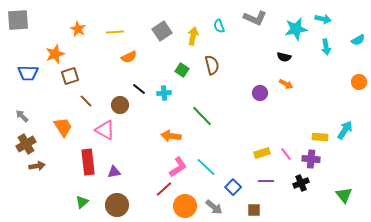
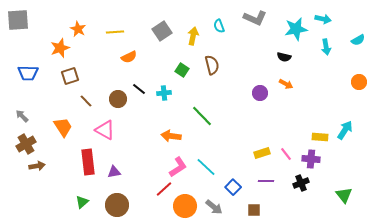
orange star at (55, 54): moved 5 px right, 6 px up
brown circle at (120, 105): moved 2 px left, 6 px up
